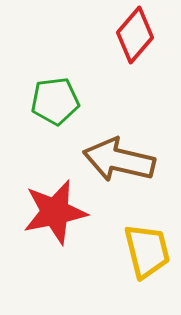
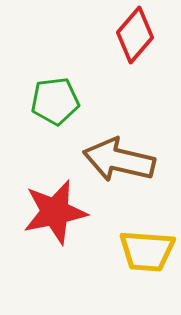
yellow trapezoid: rotated 108 degrees clockwise
